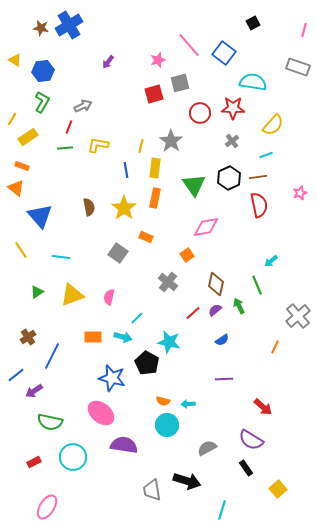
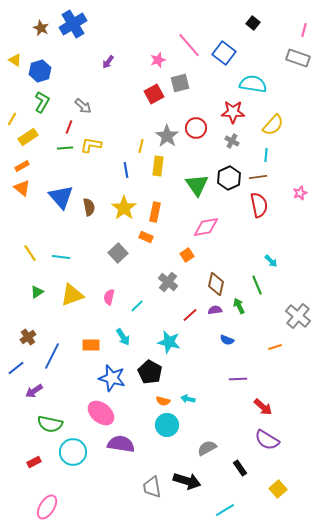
black square at (253, 23): rotated 24 degrees counterclockwise
blue cross at (69, 25): moved 4 px right, 1 px up
brown star at (41, 28): rotated 14 degrees clockwise
gray rectangle at (298, 67): moved 9 px up
blue hexagon at (43, 71): moved 3 px left; rotated 10 degrees counterclockwise
cyan semicircle at (253, 82): moved 2 px down
red square at (154, 94): rotated 12 degrees counterclockwise
gray arrow at (83, 106): rotated 66 degrees clockwise
red star at (233, 108): moved 4 px down
red circle at (200, 113): moved 4 px left, 15 px down
gray star at (171, 141): moved 4 px left, 5 px up
gray cross at (232, 141): rotated 24 degrees counterclockwise
yellow L-shape at (98, 145): moved 7 px left
cyan line at (266, 155): rotated 64 degrees counterclockwise
orange rectangle at (22, 166): rotated 48 degrees counterclockwise
yellow rectangle at (155, 168): moved 3 px right, 2 px up
green triangle at (194, 185): moved 3 px right
orange triangle at (16, 188): moved 6 px right
orange rectangle at (155, 198): moved 14 px down
blue triangle at (40, 216): moved 21 px right, 19 px up
yellow line at (21, 250): moved 9 px right, 3 px down
gray square at (118, 253): rotated 12 degrees clockwise
cyan arrow at (271, 261): rotated 96 degrees counterclockwise
purple semicircle at (215, 310): rotated 32 degrees clockwise
red line at (193, 313): moved 3 px left, 2 px down
gray cross at (298, 316): rotated 10 degrees counterclockwise
cyan line at (137, 318): moved 12 px up
orange rectangle at (93, 337): moved 2 px left, 8 px down
cyan arrow at (123, 337): rotated 42 degrees clockwise
blue semicircle at (222, 340): moved 5 px right; rotated 56 degrees clockwise
orange line at (275, 347): rotated 48 degrees clockwise
black pentagon at (147, 363): moved 3 px right, 9 px down
blue line at (16, 375): moved 7 px up
purple line at (224, 379): moved 14 px right
cyan arrow at (188, 404): moved 5 px up; rotated 16 degrees clockwise
green semicircle at (50, 422): moved 2 px down
purple semicircle at (251, 440): moved 16 px right
purple semicircle at (124, 445): moved 3 px left, 1 px up
cyan circle at (73, 457): moved 5 px up
black rectangle at (246, 468): moved 6 px left
gray trapezoid at (152, 490): moved 3 px up
cyan line at (222, 510): moved 3 px right; rotated 42 degrees clockwise
